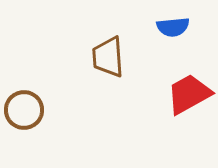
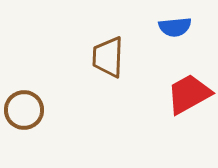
blue semicircle: moved 2 px right
brown trapezoid: rotated 6 degrees clockwise
